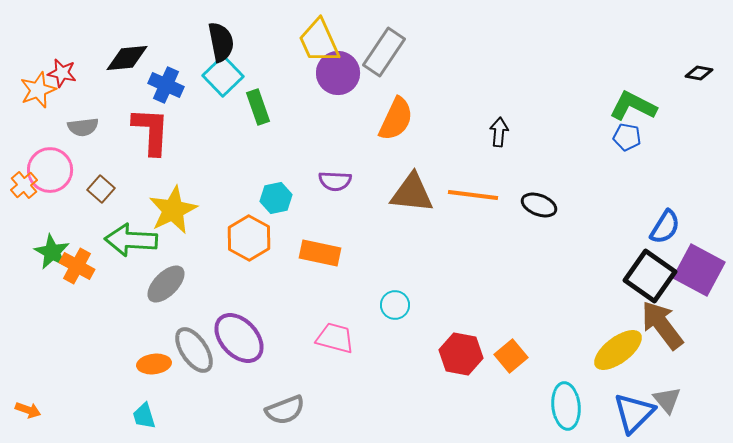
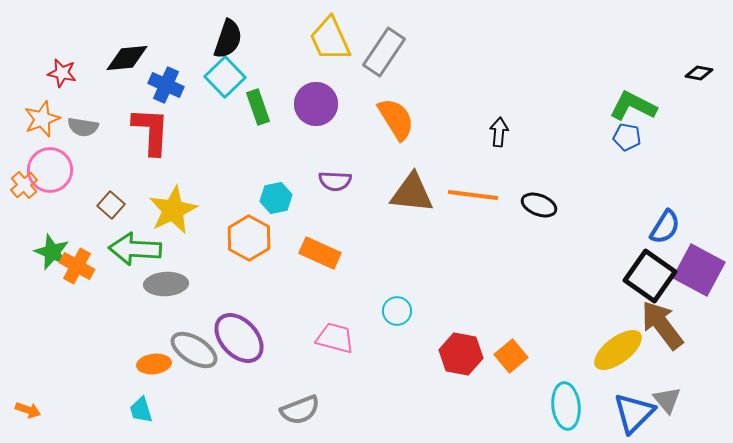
yellow trapezoid at (319, 41): moved 11 px right, 2 px up
black semicircle at (221, 42): moved 7 px right, 3 px up; rotated 30 degrees clockwise
purple circle at (338, 73): moved 22 px left, 31 px down
cyan square at (223, 76): moved 2 px right, 1 px down
orange star at (38, 90): moved 4 px right, 29 px down
orange semicircle at (396, 119): rotated 57 degrees counterclockwise
gray semicircle at (83, 127): rotated 16 degrees clockwise
brown square at (101, 189): moved 10 px right, 16 px down
green arrow at (131, 240): moved 4 px right, 9 px down
green star at (52, 252): rotated 6 degrees counterclockwise
orange rectangle at (320, 253): rotated 12 degrees clockwise
gray ellipse at (166, 284): rotated 42 degrees clockwise
cyan circle at (395, 305): moved 2 px right, 6 px down
gray ellipse at (194, 350): rotated 24 degrees counterclockwise
gray semicircle at (285, 410): moved 15 px right
cyan trapezoid at (144, 416): moved 3 px left, 6 px up
